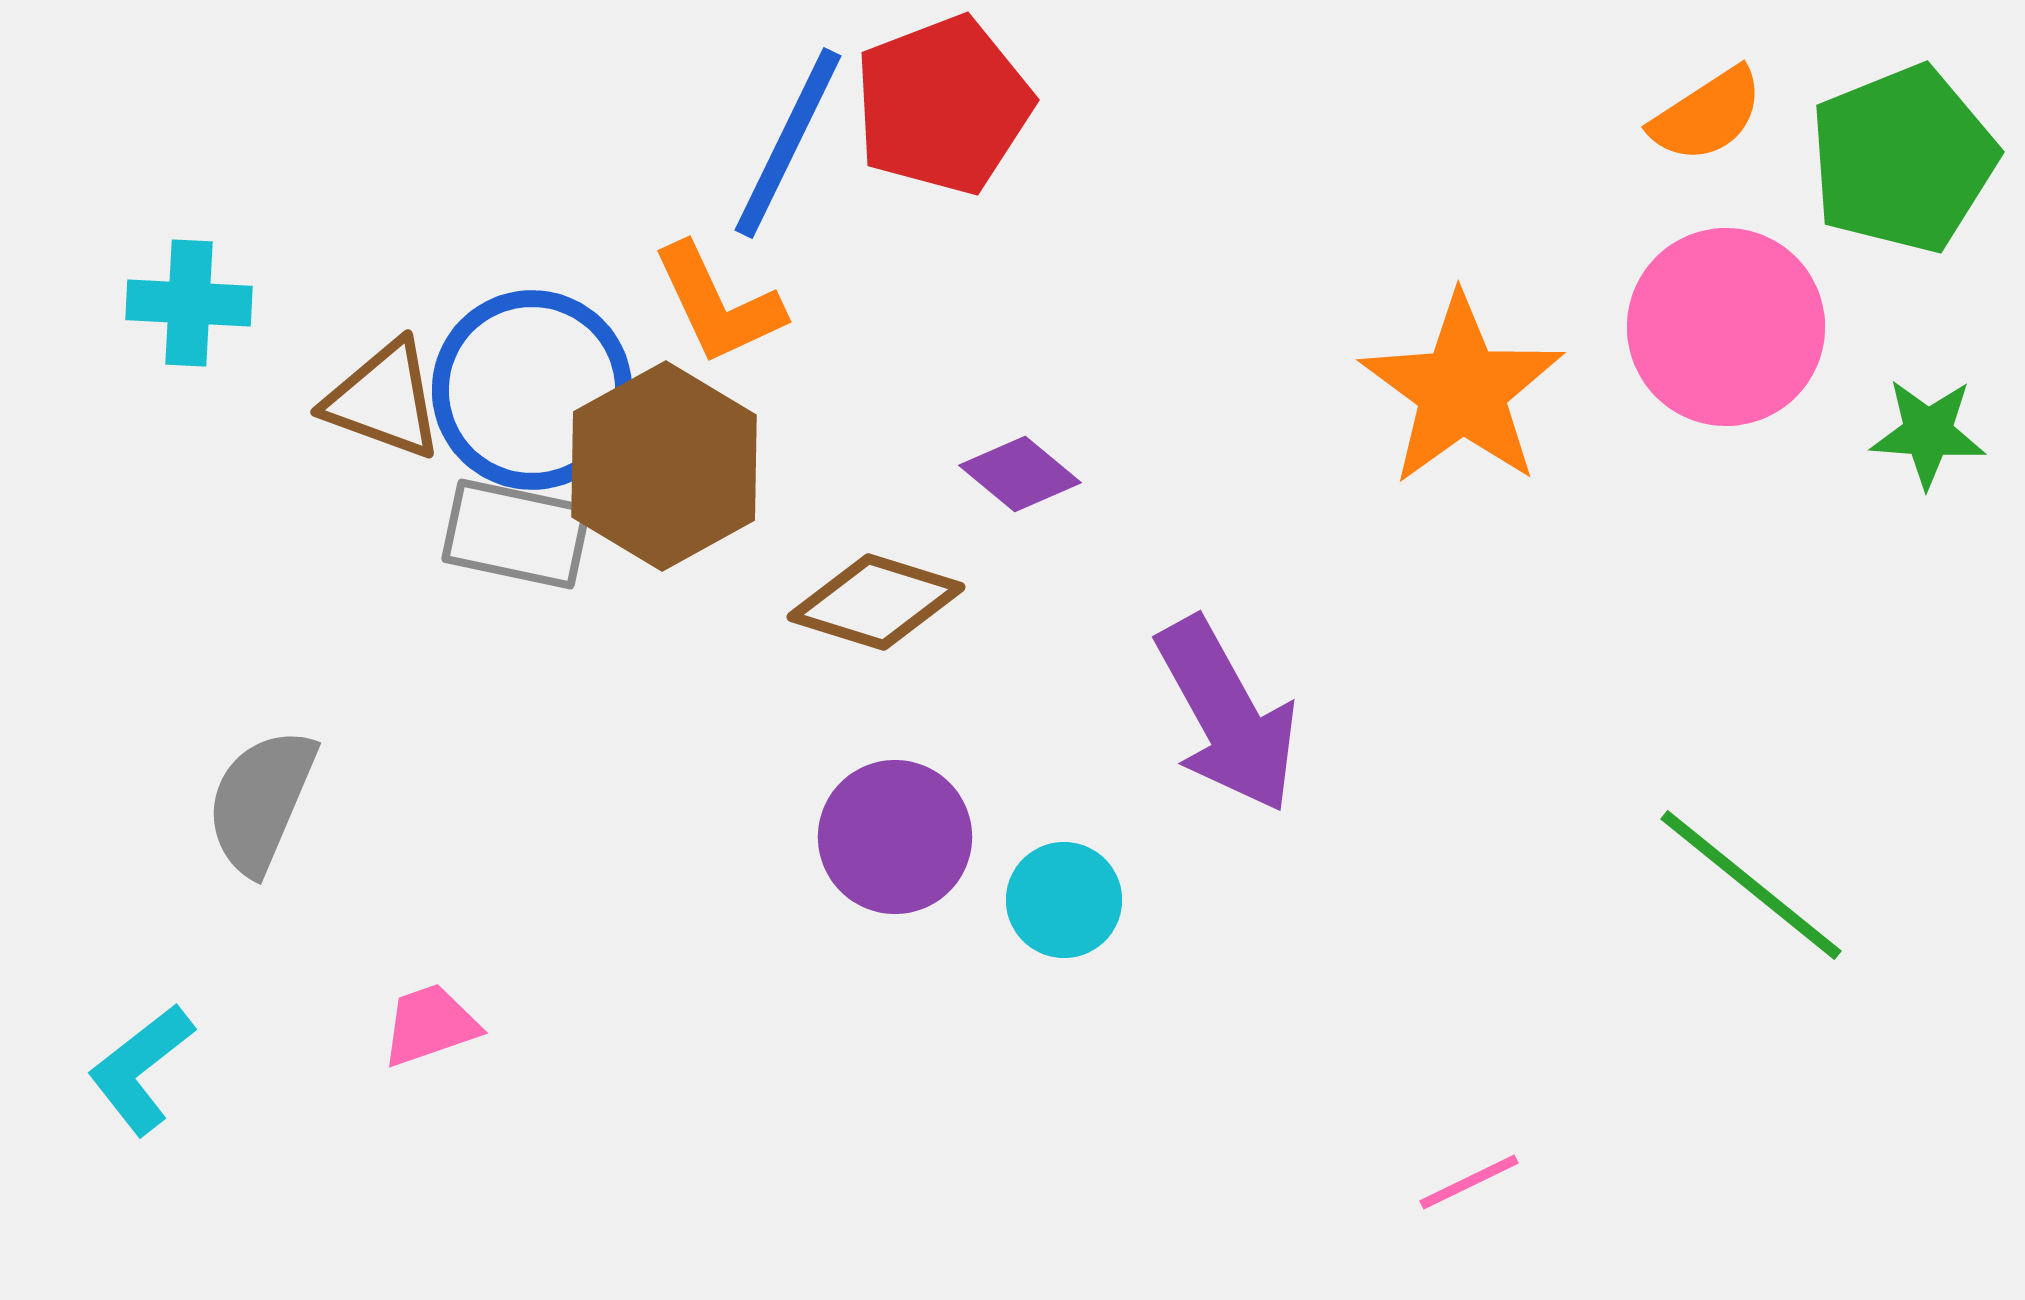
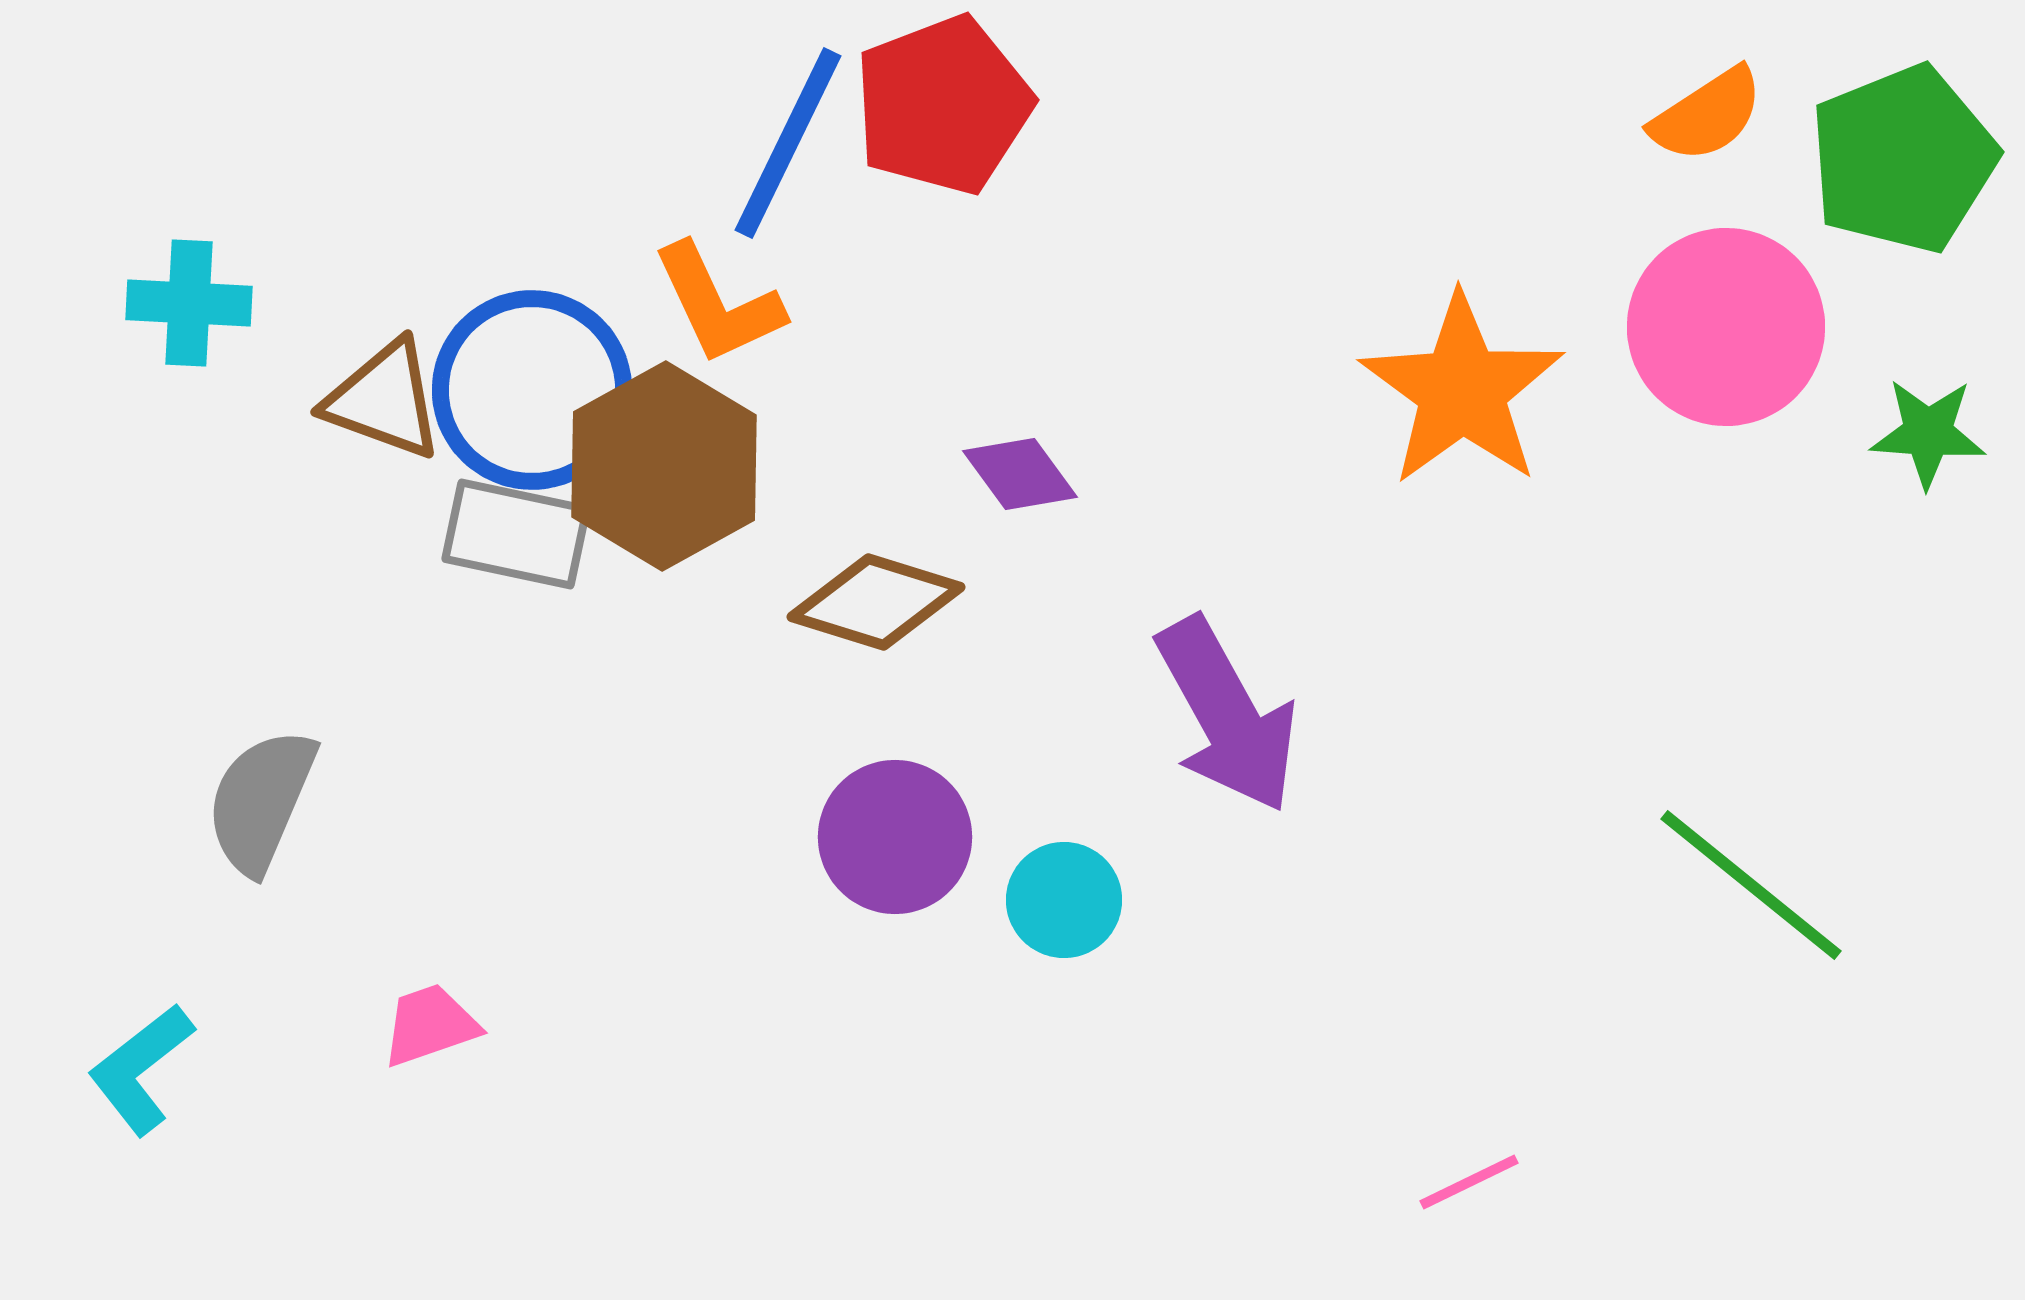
purple diamond: rotated 14 degrees clockwise
